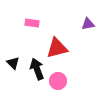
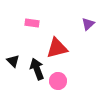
purple triangle: rotated 32 degrees counterclockwise
black triangle: moved 2 px up
